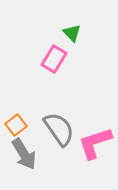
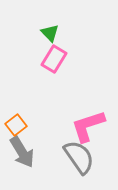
green triangle: moved 22 px left
gray semicircle: moved 20 px right, 28 px down
pink L-shape: moved 7 px left, 17 px up
gray arrow: moved 2 px left, 2 px up
